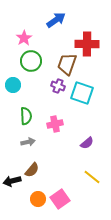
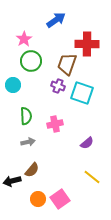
pink star: moved 1 px down
